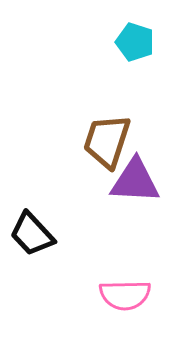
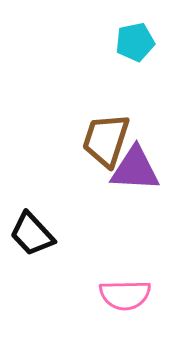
cyan pentagon: rotated 30 degrees counterclockwise
brown trapezoid: moved 1 px left, 1 px up
purple triangle: moved 12 px up
